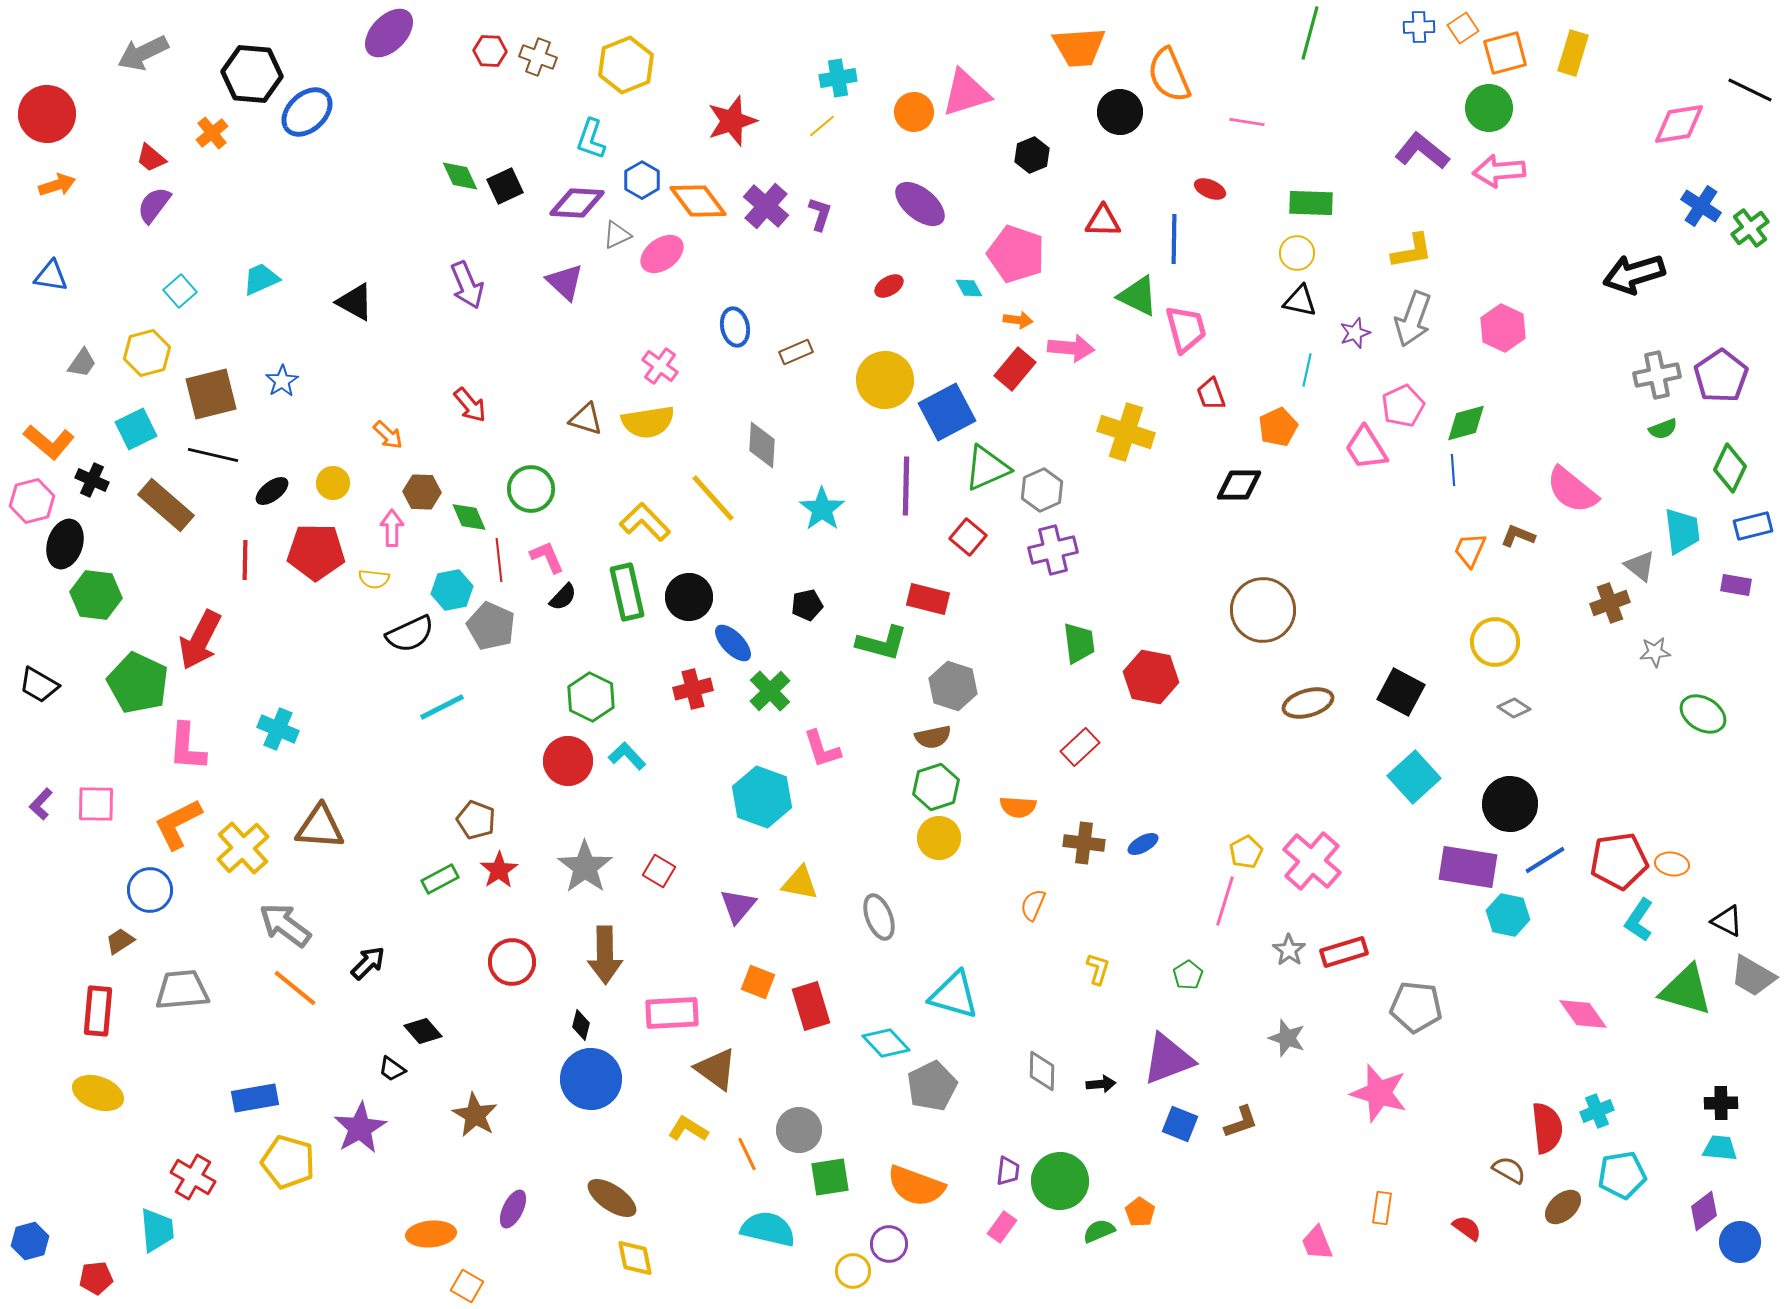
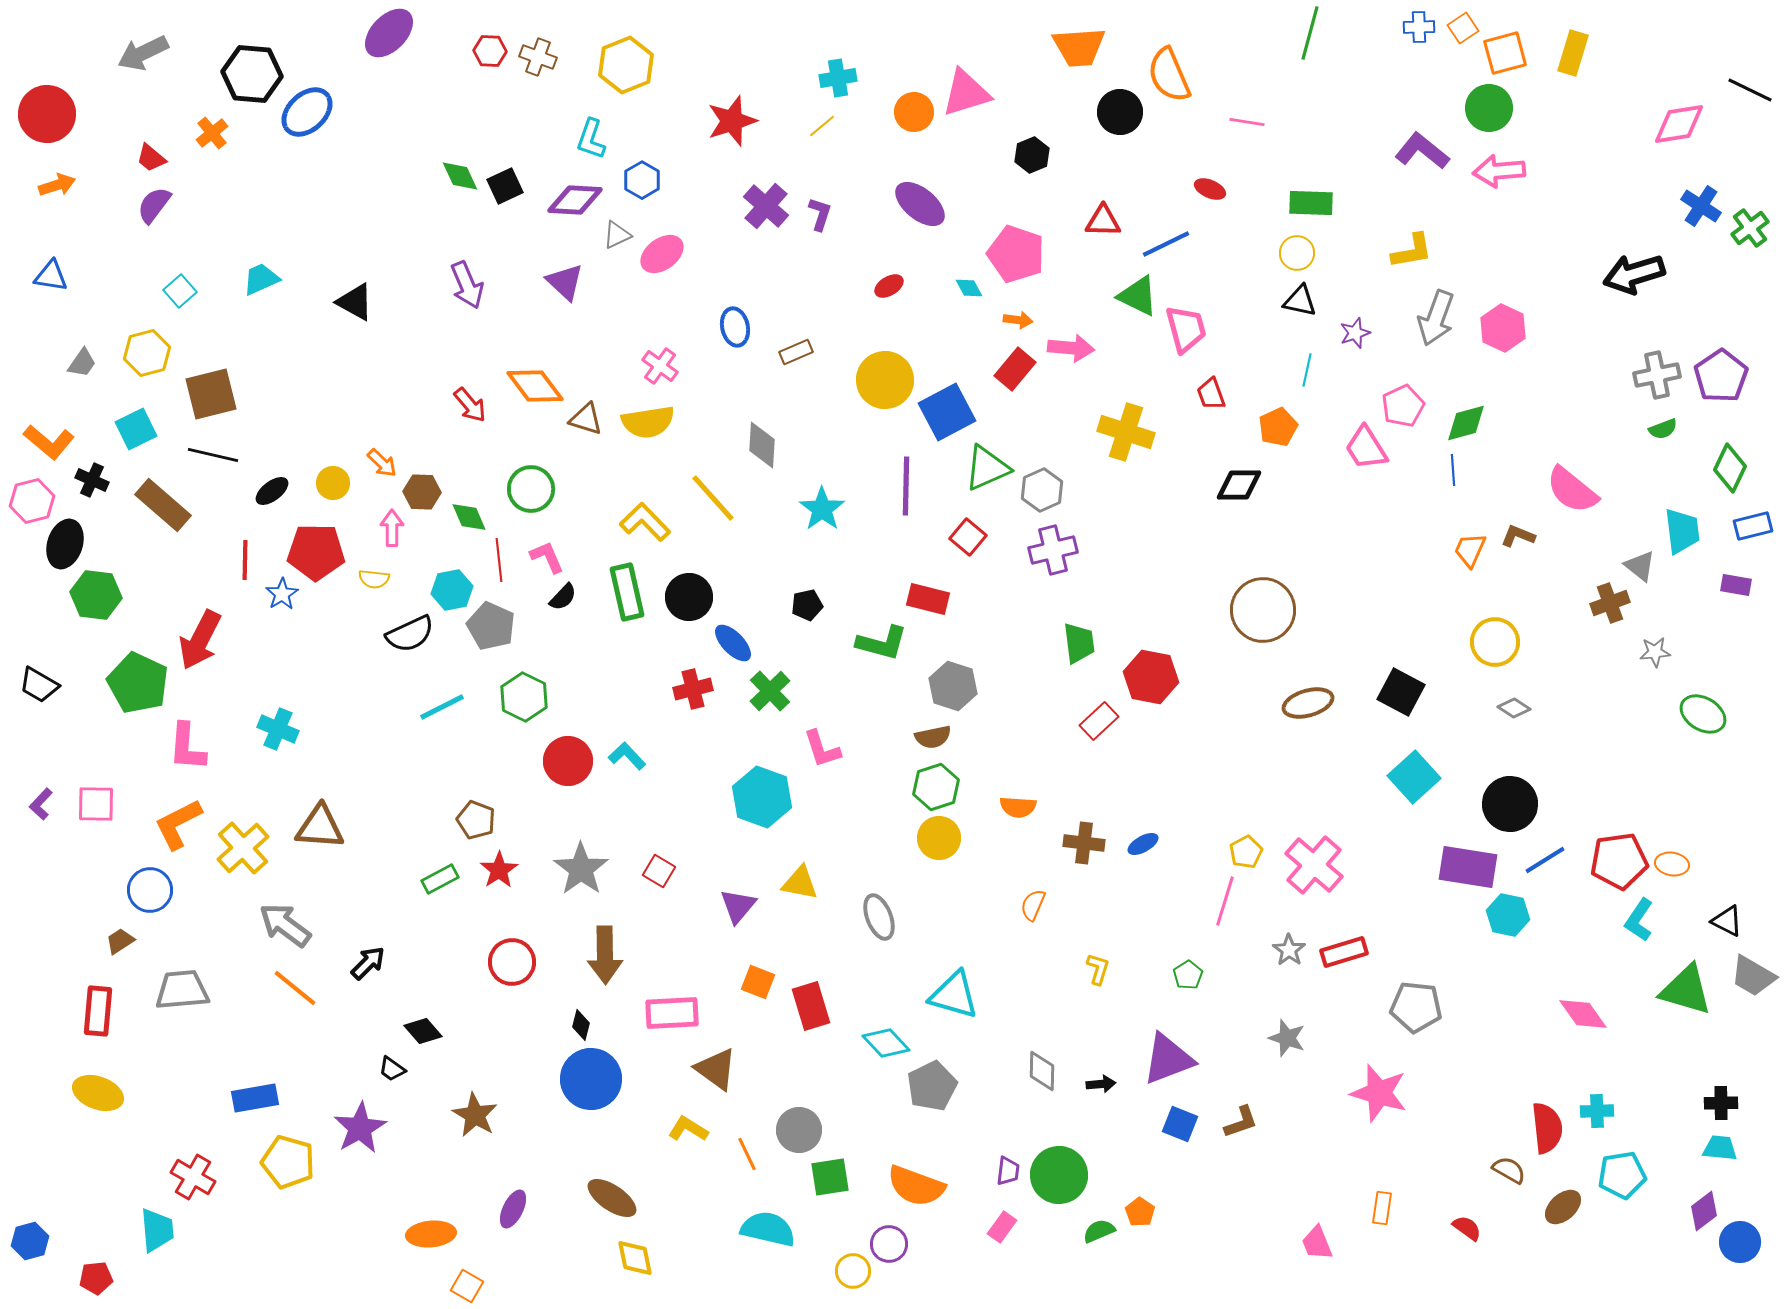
orange diamond at (698, 201): moved 163 px left, 185 px down
purple diamond at (577, 203): moved 2 px left, 3 px up
blue line at (1174, 239): moved 8 px left, 5 px down; rotated 63 degrees clockwise
gray arrow at (1413, 319): moved 23 px right, 1 px up
blue star at (282, 381): moved 213 px down
orange arrow at (388, 435): moved 6 px left, 28 px down
brown rectangle at (166, 505): moved 3 px left
green hexagon at (591, 697): moved 67 px left
red rectangle at (1080, 747): moved 19 px right, 26 px up
pink cross at (1312, 861): moved 2 px right, 4 px down
gray star at (585, 867): moved 4 px left, 2 px down
cyan cross at (1597, 1111): rotated 20 degrees clockwise
green circle at (1060, 1181): moved 1 px left, 6 px up
